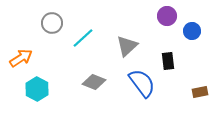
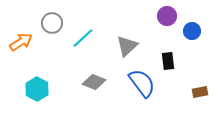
orange arrow: moved 16 px up
